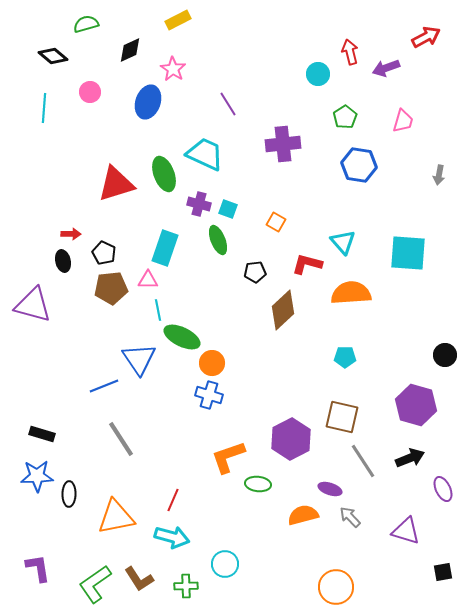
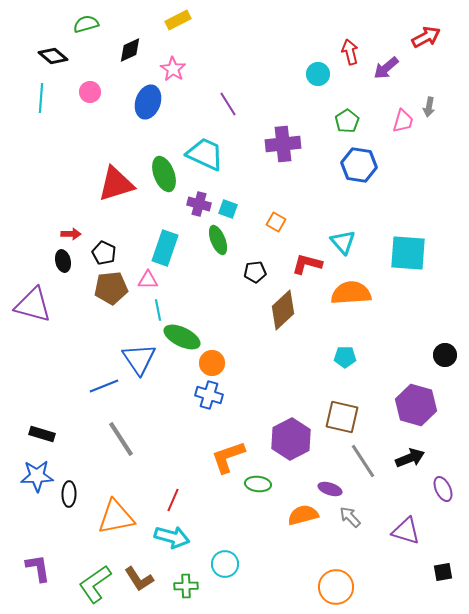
purple arrow at (386, 68): rotated 20 degrees counterclockwise
cyan line at (44, 108): moved 3 px left, 10 px up
green pentagon at (345, 117): moved 2 px right, 4 px down
gray arrow at (439, 175): moved 10 px left, 68 px up
